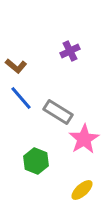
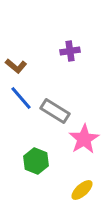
purple cross: rotated 18 degrees clockwise
gray rectangle: moved 3 px left, 1 px up
